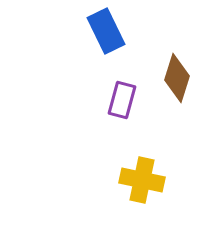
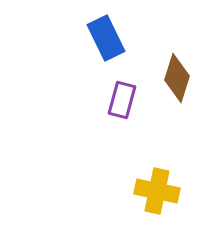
blue rectangle: moved 7 px down
yellow cross: moved 15 px right, 11 px down
